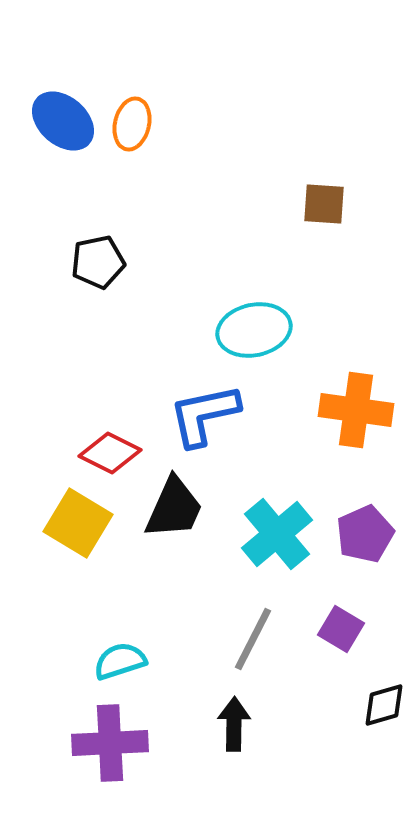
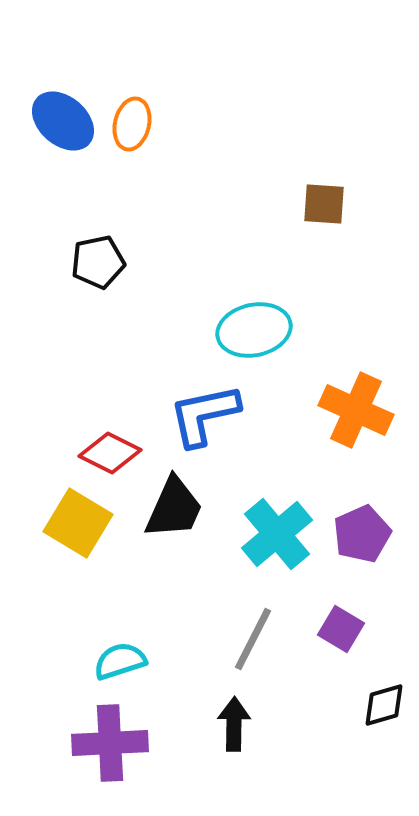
orange cross: rotated 16 degrees clockwise
purple pentagon: moved 3 px left
